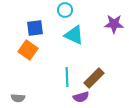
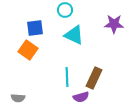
brown rectangle: rotated 20 degrees counterclockwise
